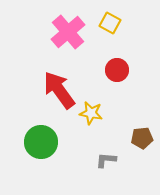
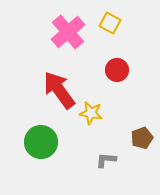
brown pentagon: rotated 15 degrees counterclockwise
